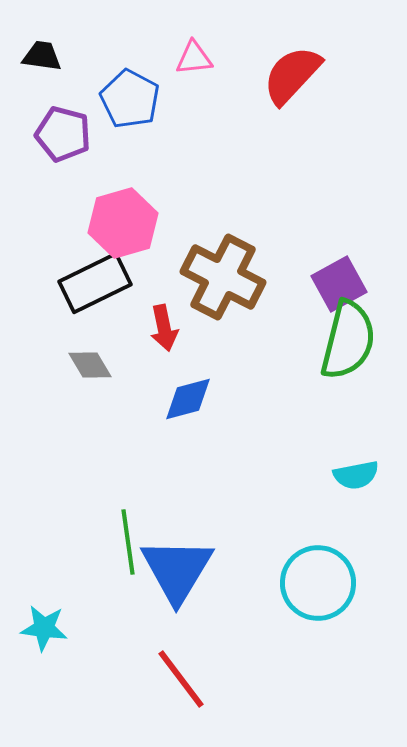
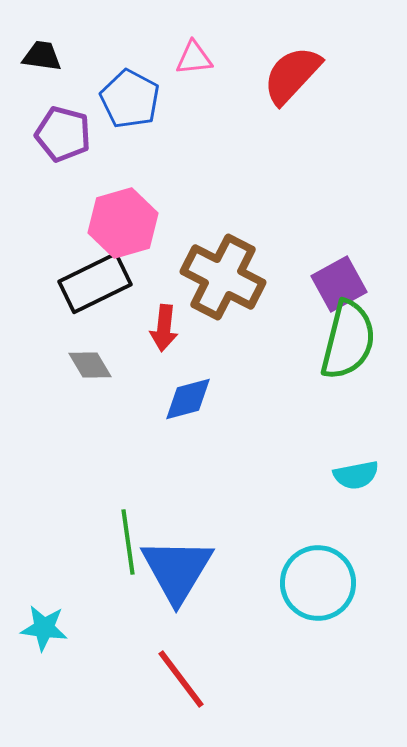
red arrow: rotated 18 degrees clockwise
